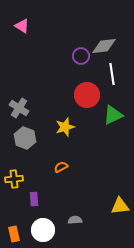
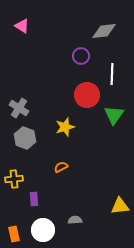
gray diamond: moved 15 px up
white line: rotated 10 degrees clockwise
green triangle: moved 1 px right; rotated 30 degrees counterclockwise
